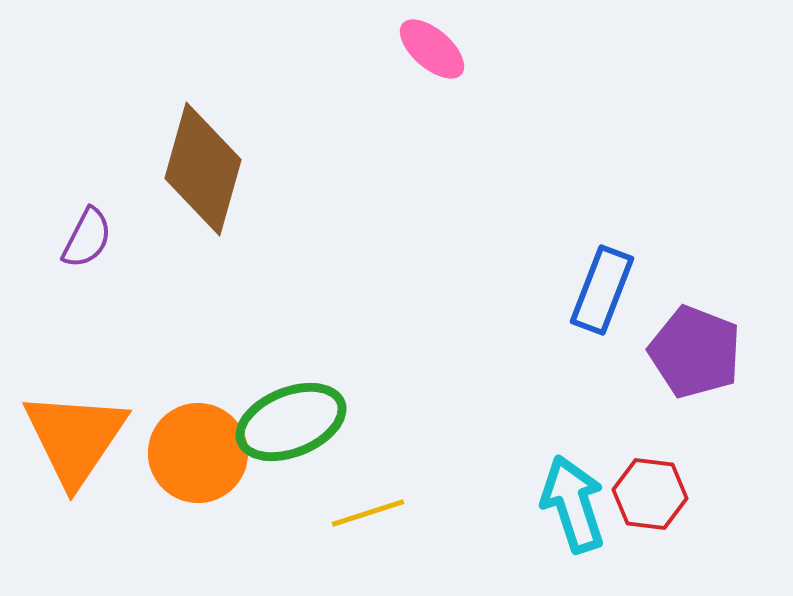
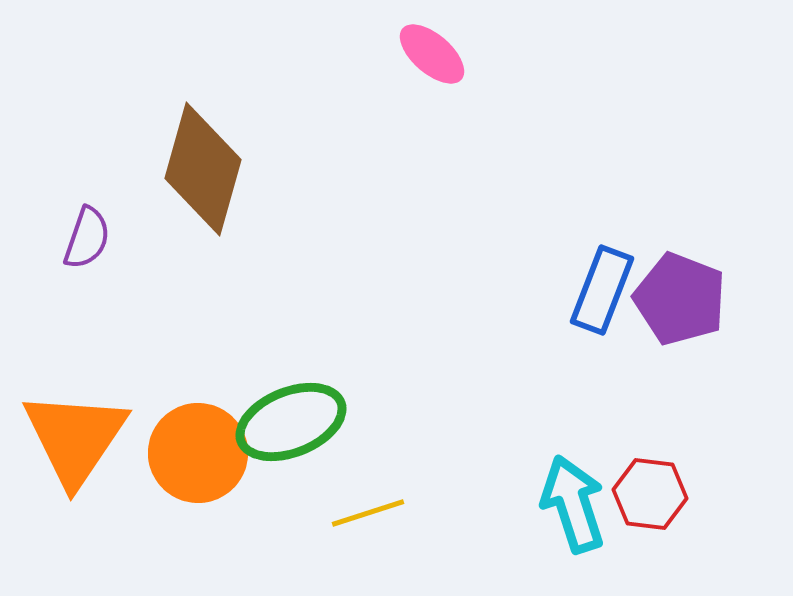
pink ellipse: moved 5 px down
purple semicircle: rotated 8 degrees counterclockwise
purple pentagon: moved 15 px left, 53 px up
